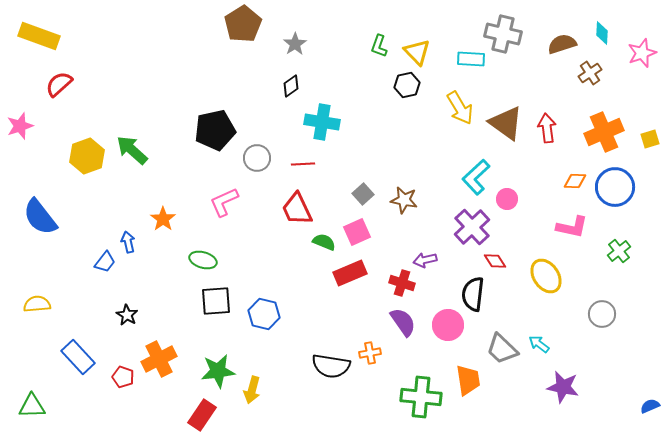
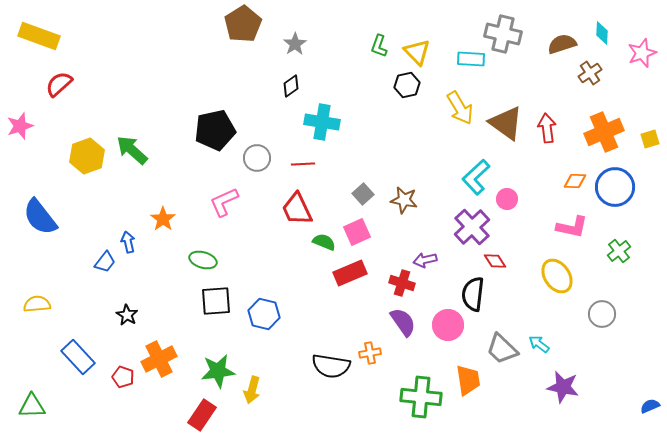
yellow ellipse at (546, 276): moved 11 px right
